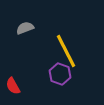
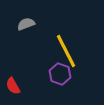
gray semicircle: moved 1 px right, 4 px up
